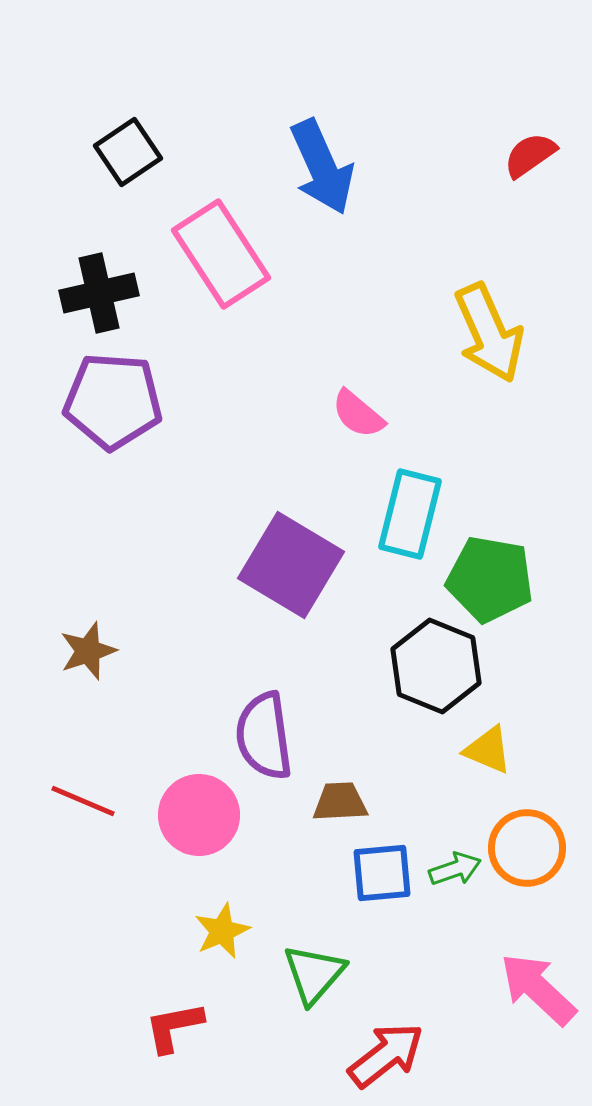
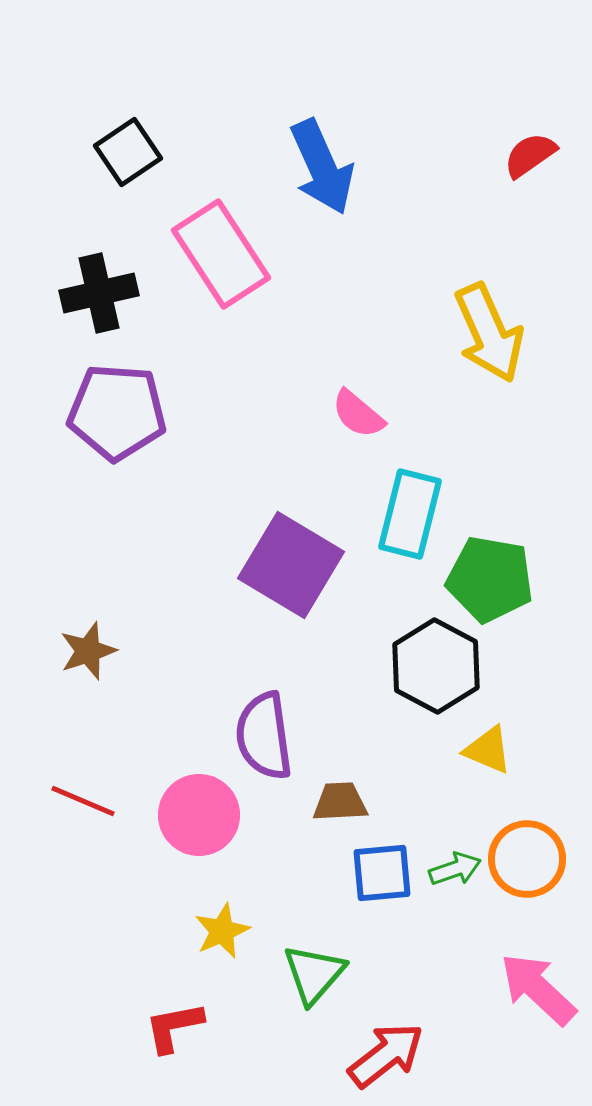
purple pentagon: moved 4 px right, 11 px down
black hexagon: rotated 6 degrees clockwise
orange circle: moved 11 px down
